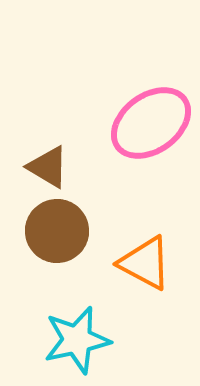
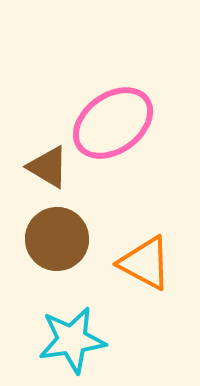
pink ellipse: moved 38 px left
brown circle: moved 8 px down
cyan star: moved 5 px left; rotated 4 degrees clockwise
